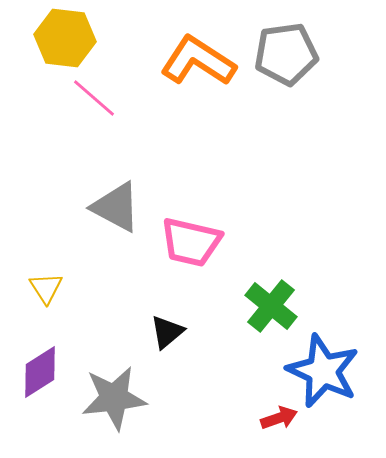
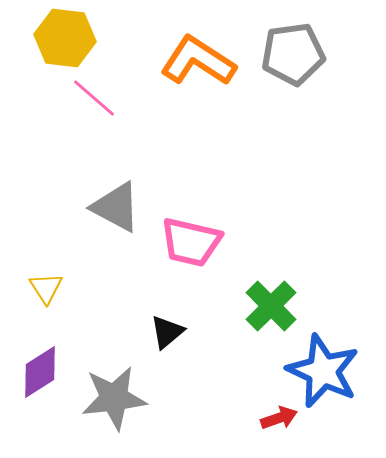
gray pentagon: moved 7 px right
green cross: rotated 6 degrees clockwise
